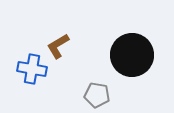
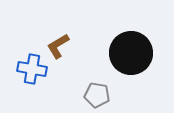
black circle: moved 1 px left, 2 px up
